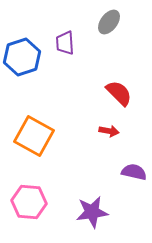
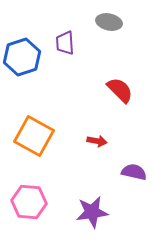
gray ellipse: rotated 65 degrees clockwise
red semicircle: moved 1 px right, 3 px up
red arrow: moved 12 px left, 10 px down
